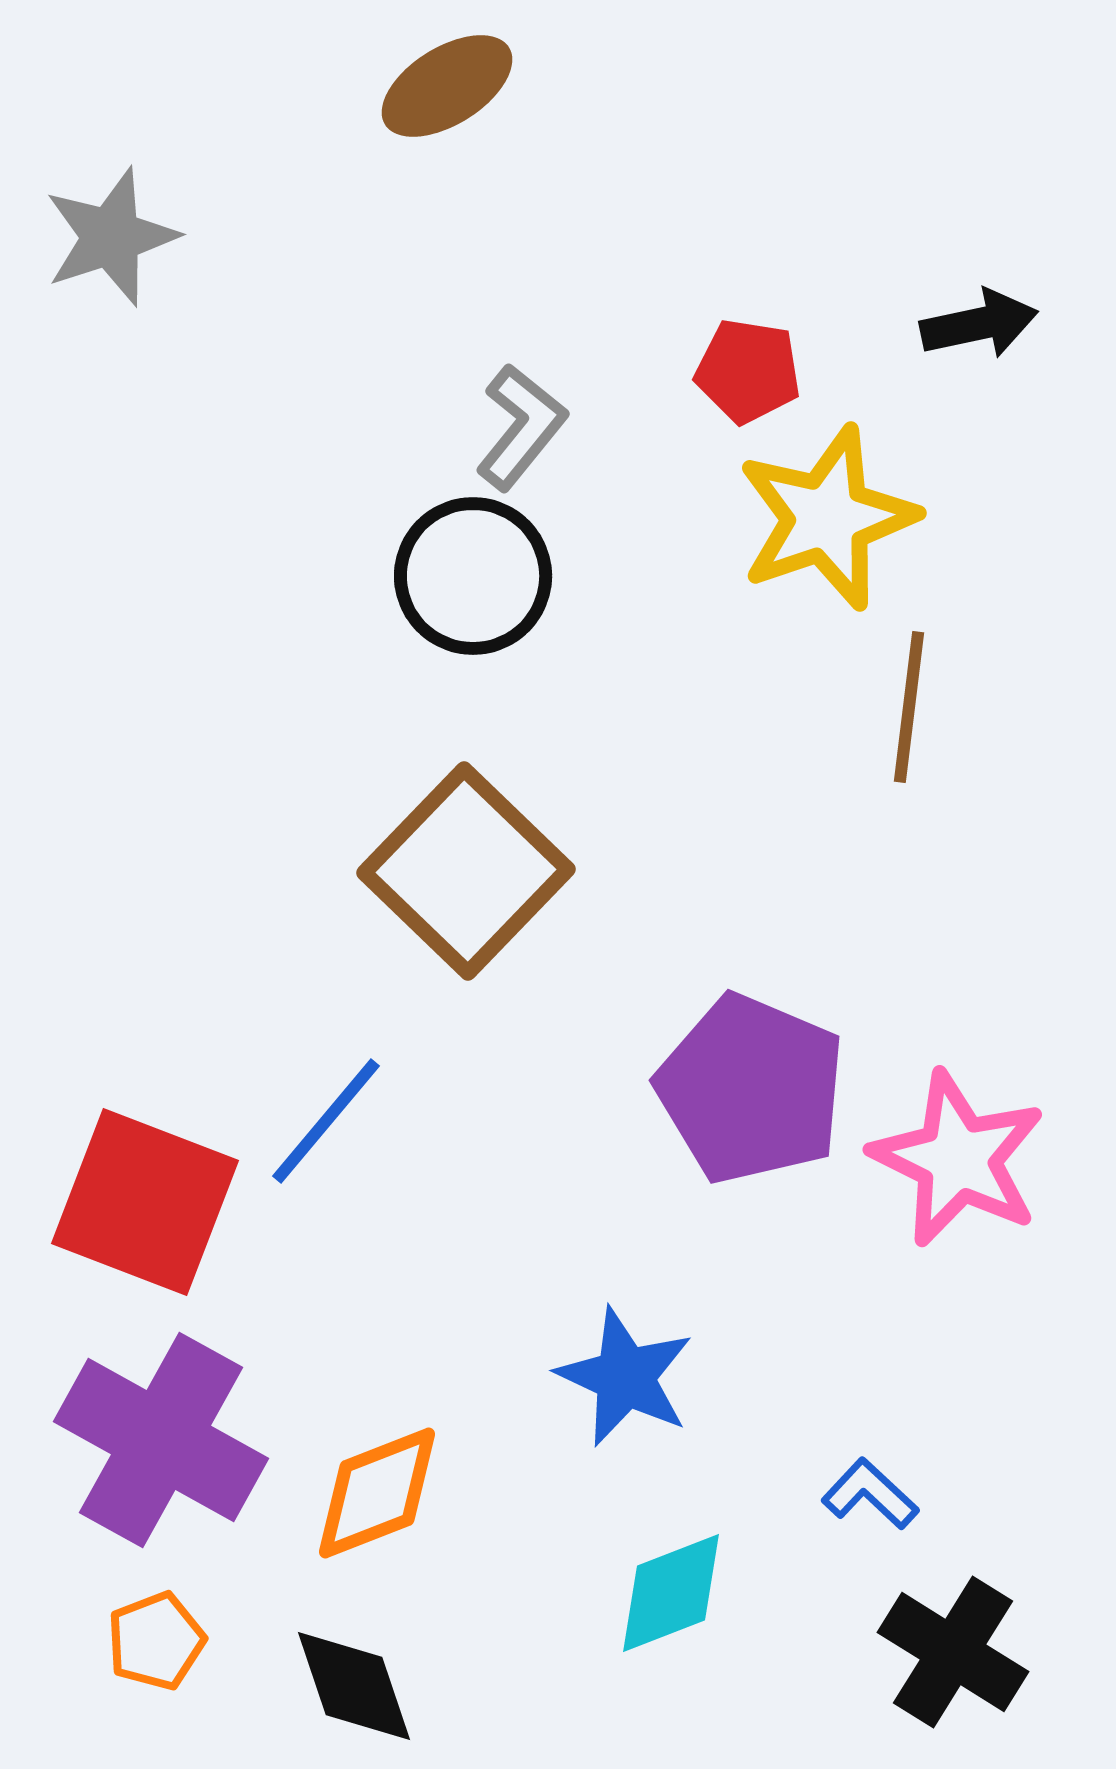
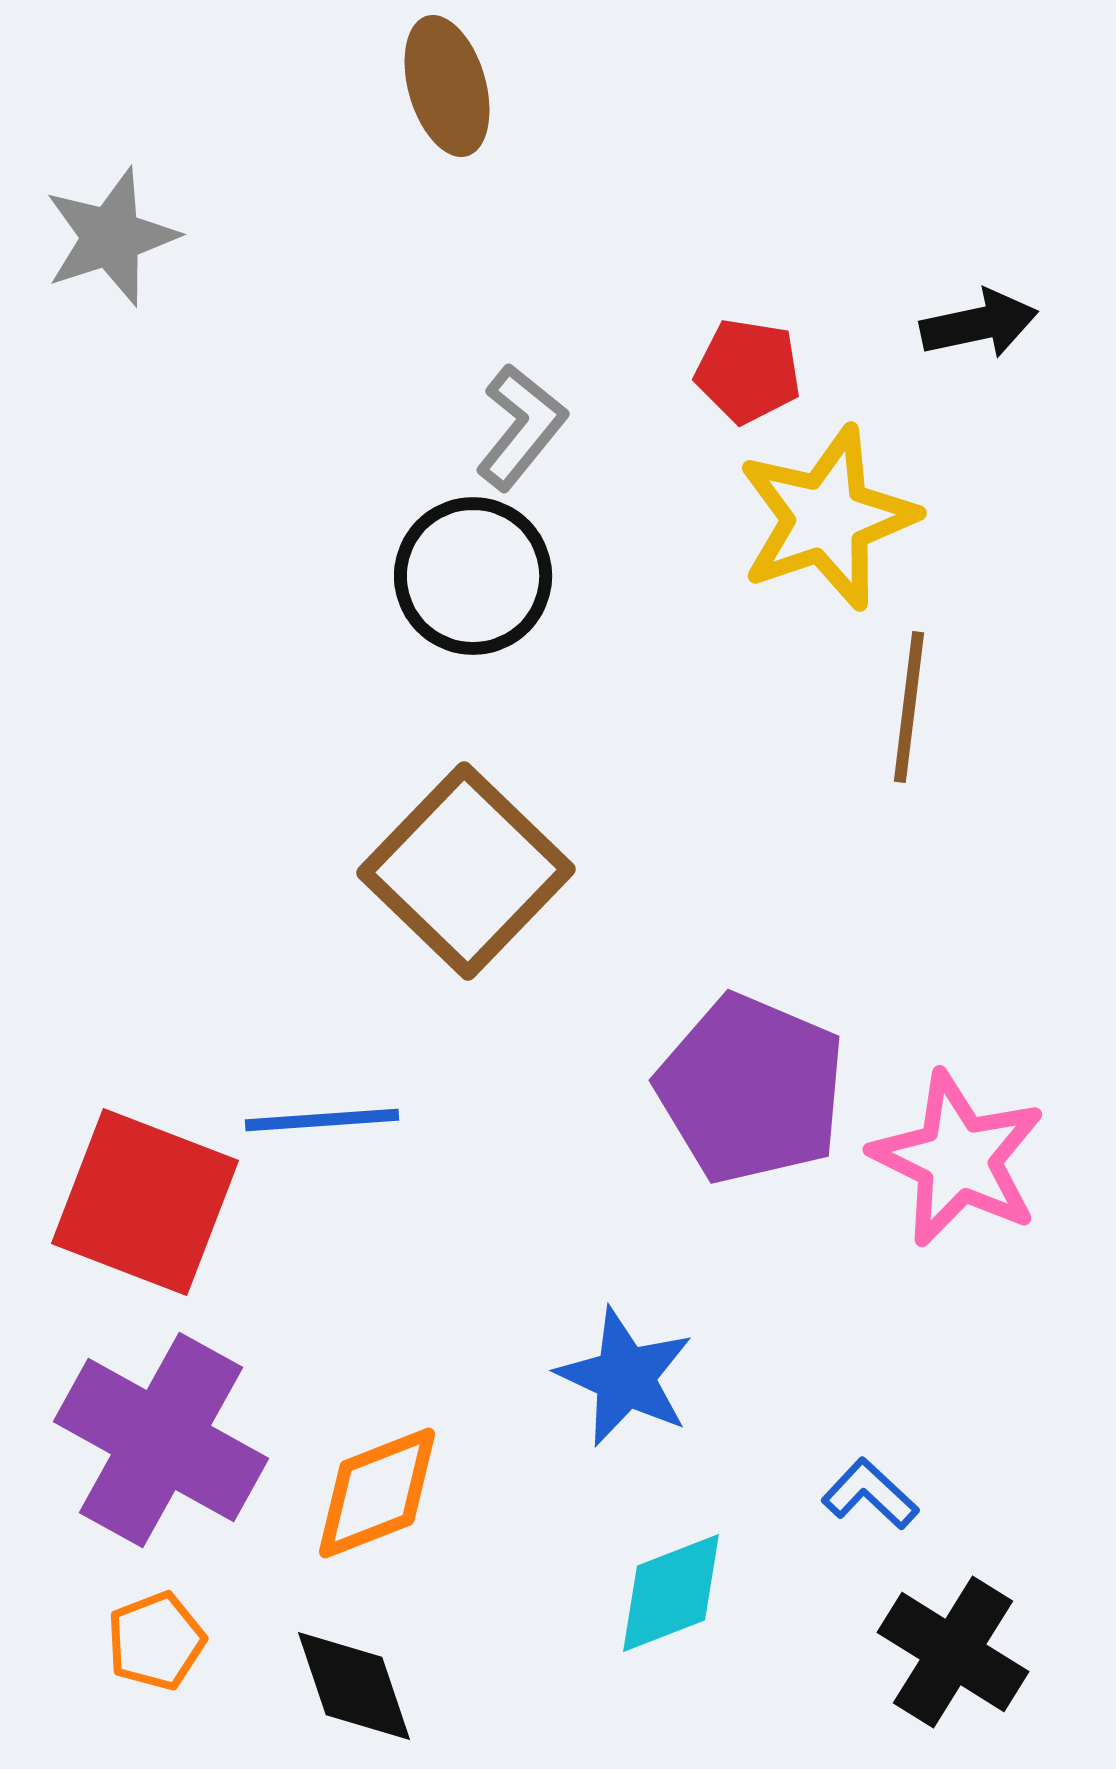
brown ellipse: rotated 74 degrees counterclockwise
blue line: moved 4 px left, 1 px up; rotated 46 degrees clockwise
